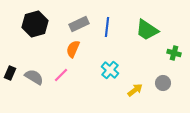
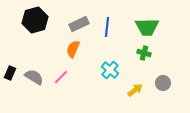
black hexagon: moved 4 px up
green trapezoid: moved 3 px up; rotated 35 degrees counterclockwise
green cross: moved 30 px left
pink line: moved 2 px down
